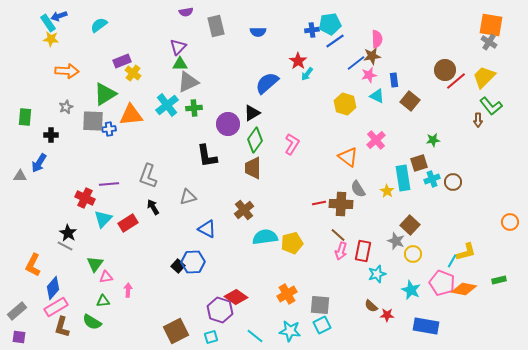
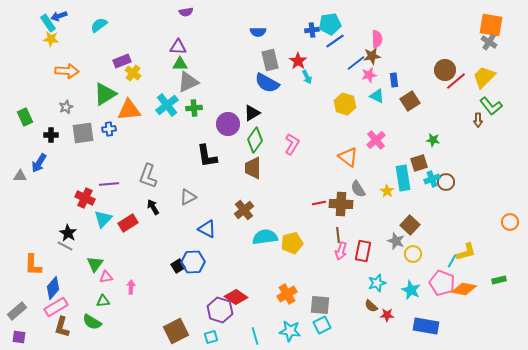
gray rectangle at (216, 26): moved 54 px right, 34 px down
purple triangle at (178, 47): rotated 48 degrees clockwise
cyan arrow at (307, 74): moved 3 px down; rotated 64 degrees counterclockwise
blue semicircle at (267, 83): rotated 110 degrees counterclockwise
brown square at (410, 101): rotated 18 degrees clockwise
orange triangle at (131, 115): moved 2 px left, 5 px up
green rectangle at (25, 117): rotated 30 degrees counterclockwise
gray square at (93, 121): moved 10 px left, 12 px down; rotated 10 degrees counterclockwise
green star at (433, 140): rotated 16 degrees clockwise
brown circle at (453, 182): moved 7 px left
gray triangle at (188, 197): rotated 12 degrees counterclockwise
brown line at (338, 235): rotated 42 degrees clockwise
orange L-shape at (33, 265): rotated 25 degrees counterclockwise
black square at (178, 266): rotated 16 degrees clockwise
cyan star at (377, 274): moved 9 px down
pink arrow at (128, 290): moved 3 px right, 3 px up
cyan line at (255, 336): rotated 36 degrees clockwise
